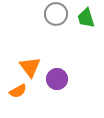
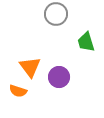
green trapezoid: moved 24 px down
purple circle: moved 2 px right, 2 px up
orange semicircle: rotated 48 degrees clockwise
